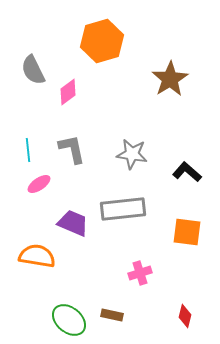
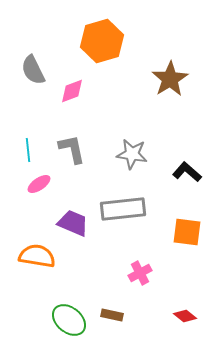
pink diamond: moved 4 px right, 1 px up; rotated 16 degrees clockwise
pink cross: rotated 10 degrees counterclockwise
red diamond: rotated 65 degrees counterclockwise
